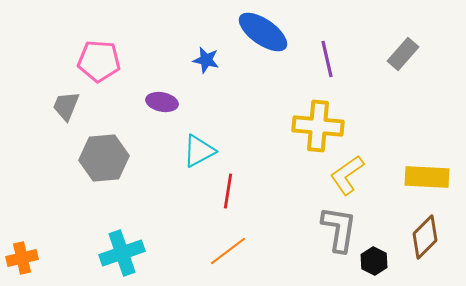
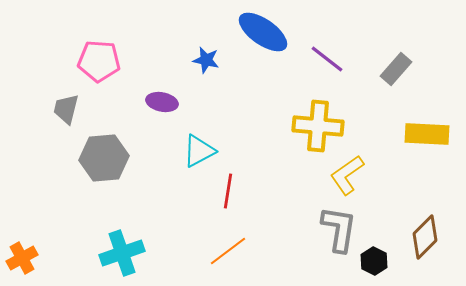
gray rectangle: moved 7 px left, 15 px down
purple line: rotated 39 degrees counterclockwise
gray trapezoid: moved 3 px down; rotated 8 degrees counterclockwise
yellow rectangle: moved 43 px up
orange cross: rotated 16 degrees counterclockwise
